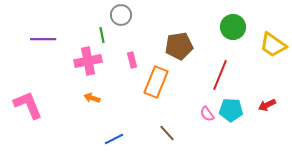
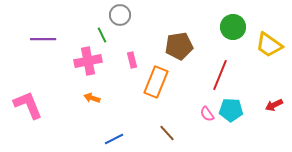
gray circle: moved 1 px left
green line: rotated 14 degrees counterclockwise
yellow trapezoid: moved 4 px left
red arrow: moved 7 px right
